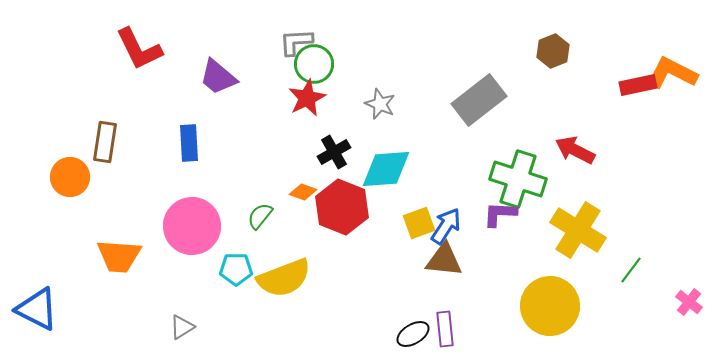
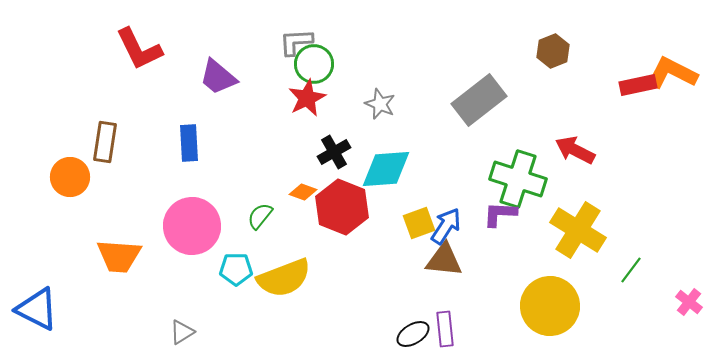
gray triangle: moved 5 px down
